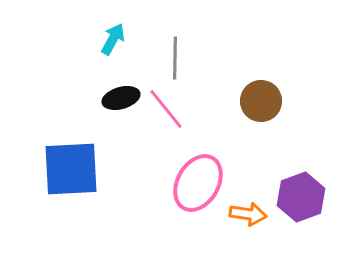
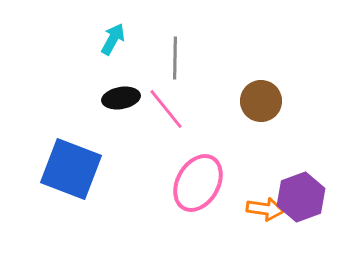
black ellipse: rotated 6 degrees clockwise
blue square: rotated 24 degrees clockwise
orange arrow: moved 17 px right, 5 px up
